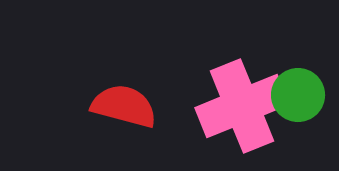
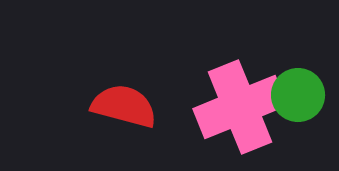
pink cross: moved 2 px left, 1 px down
